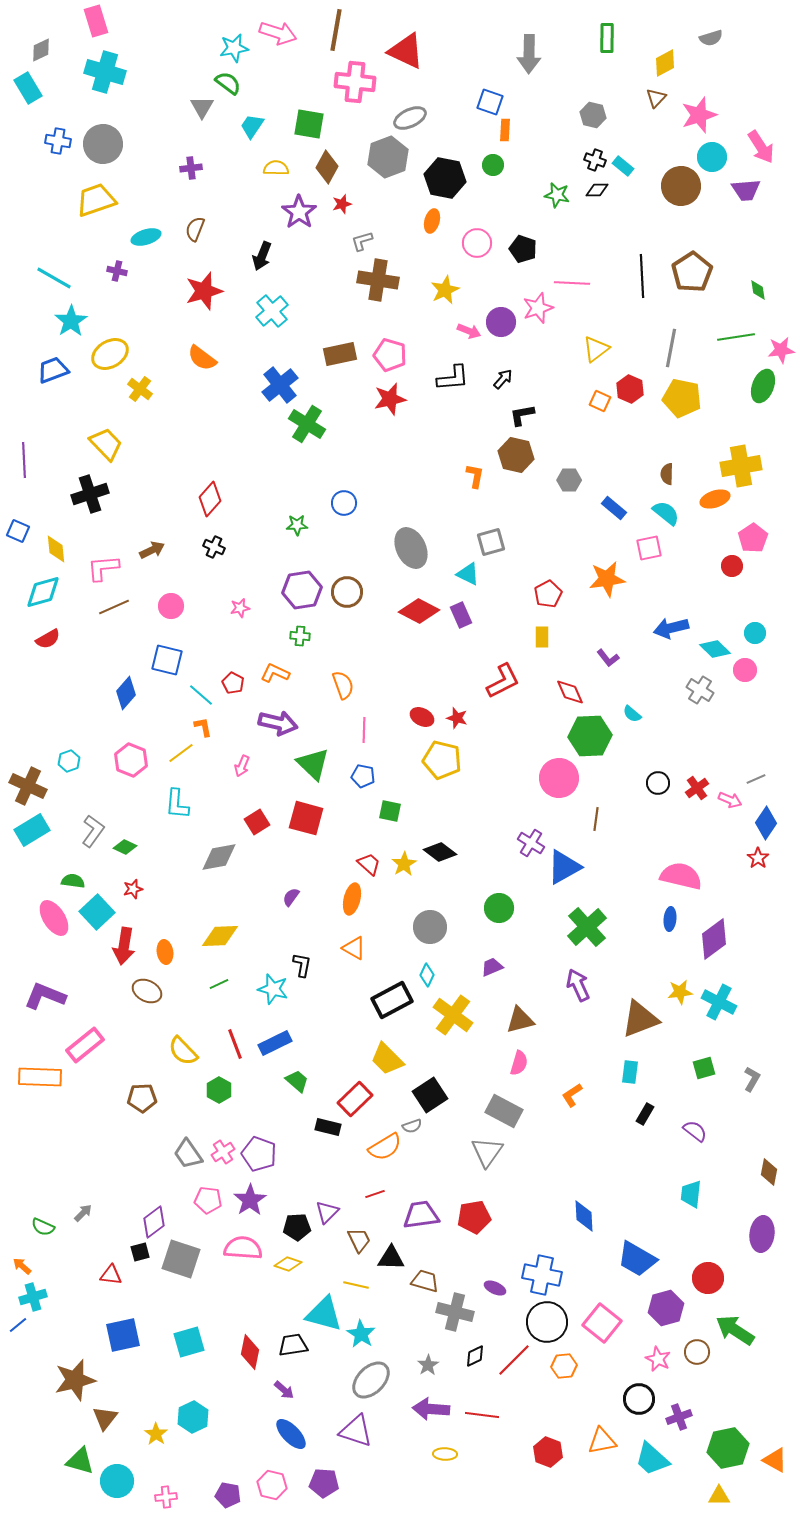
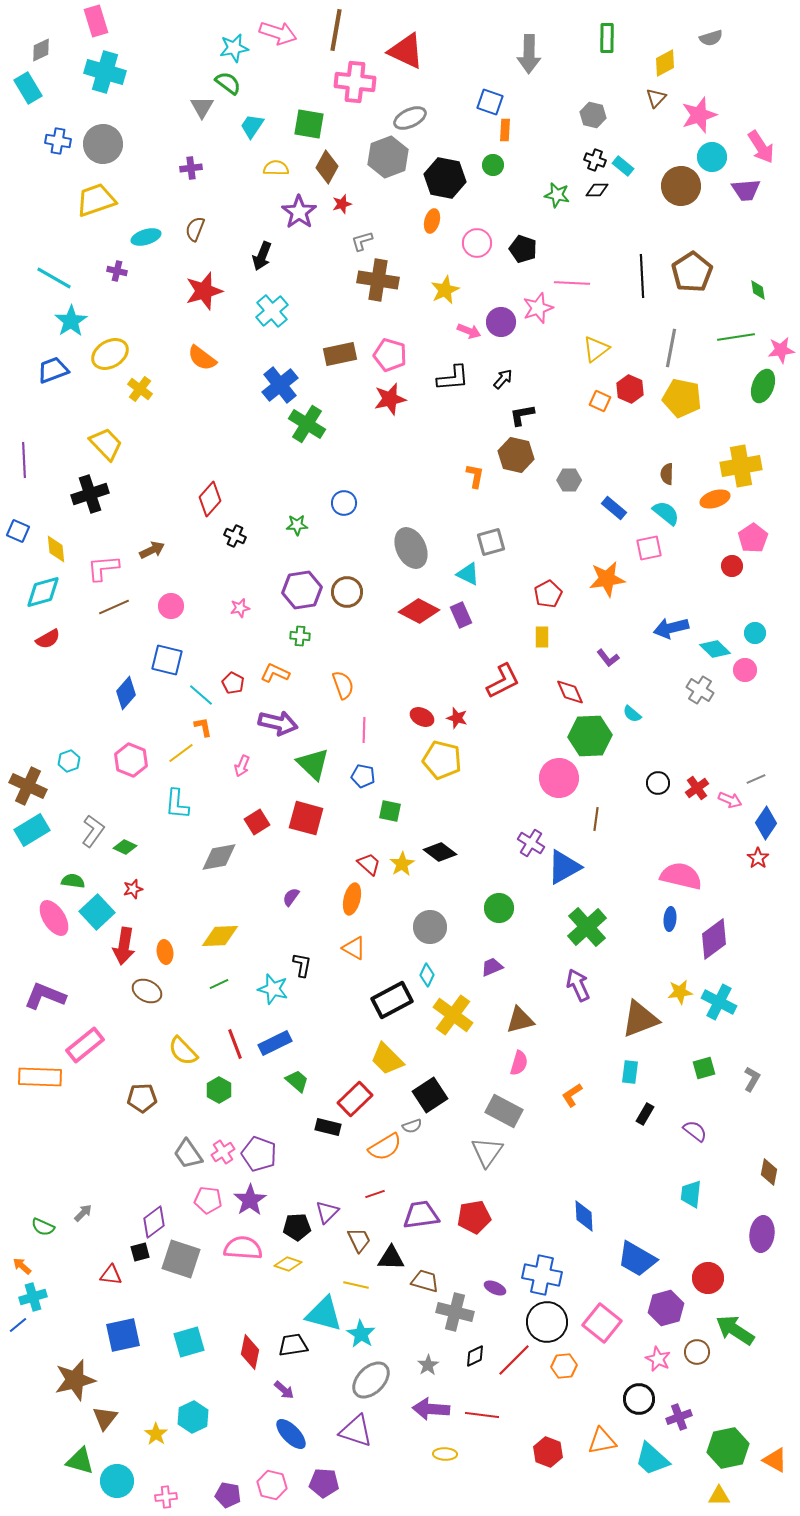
black cross at (214, 547): moved 21 px right, 11 px up
yellow star at (404, 864): moved 2 px left
